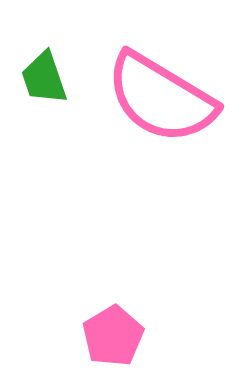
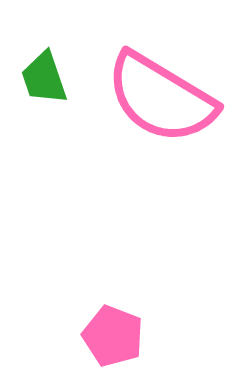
pink pentagon: rotated 20 degrees counterclockwise
